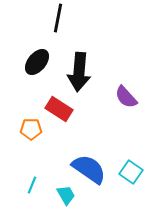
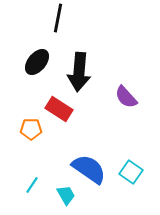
cyan line: rotated 12 degrees clockwise
